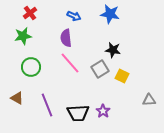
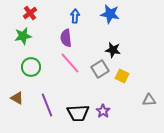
blue arrow: moved 1 px right; rotated 112 degrees counterclockwise
